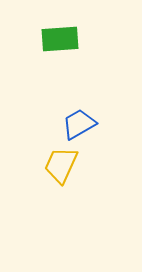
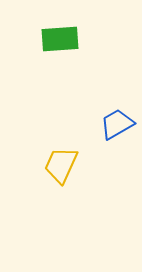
blue trapezoid: moved 38 px right
